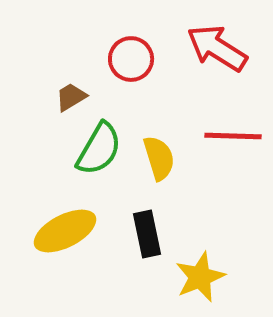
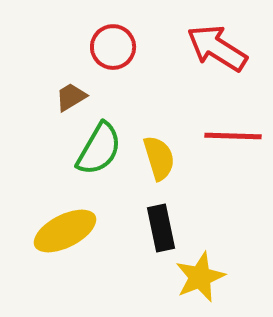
red circle: moved 18 px left, 12 px up
black rectangle: moved 14 px right, 6 px up
